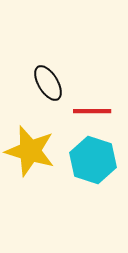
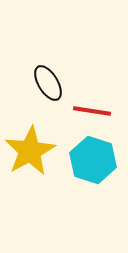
red line: rotated 9 degrees clockwise
yellow star: rotated 27 degrees clockwise
